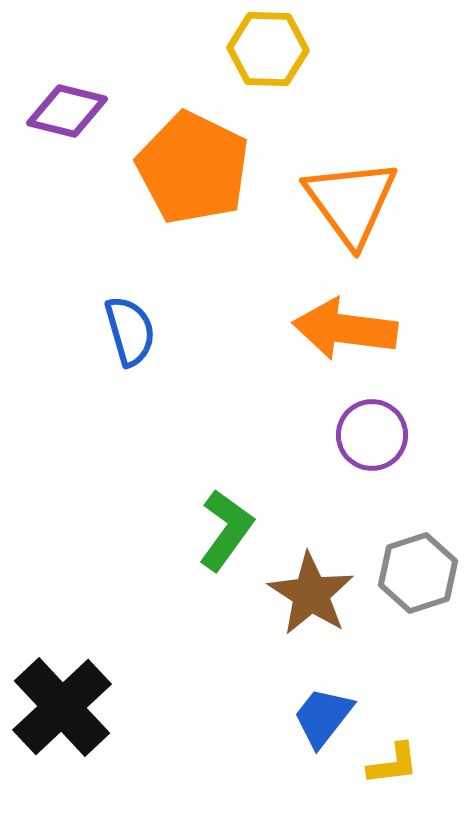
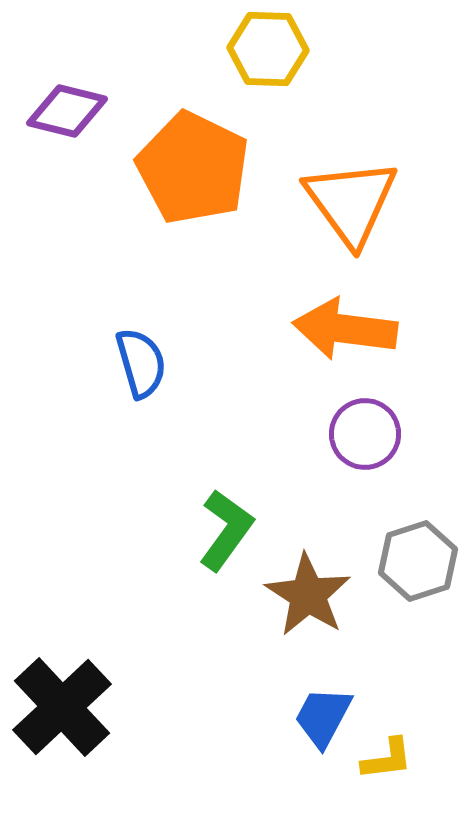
blue semicircle: moved 11 px right, 32 px down
purple circle: moved 7 px left, 1 px up
gray hexagon: moved 12 px up
brown star: moved 3 px left, 1 px down
blue trapezoid: rotated 10 degrees counterclockwise
yellow L-shape: moved 6 px left, 5 px up
